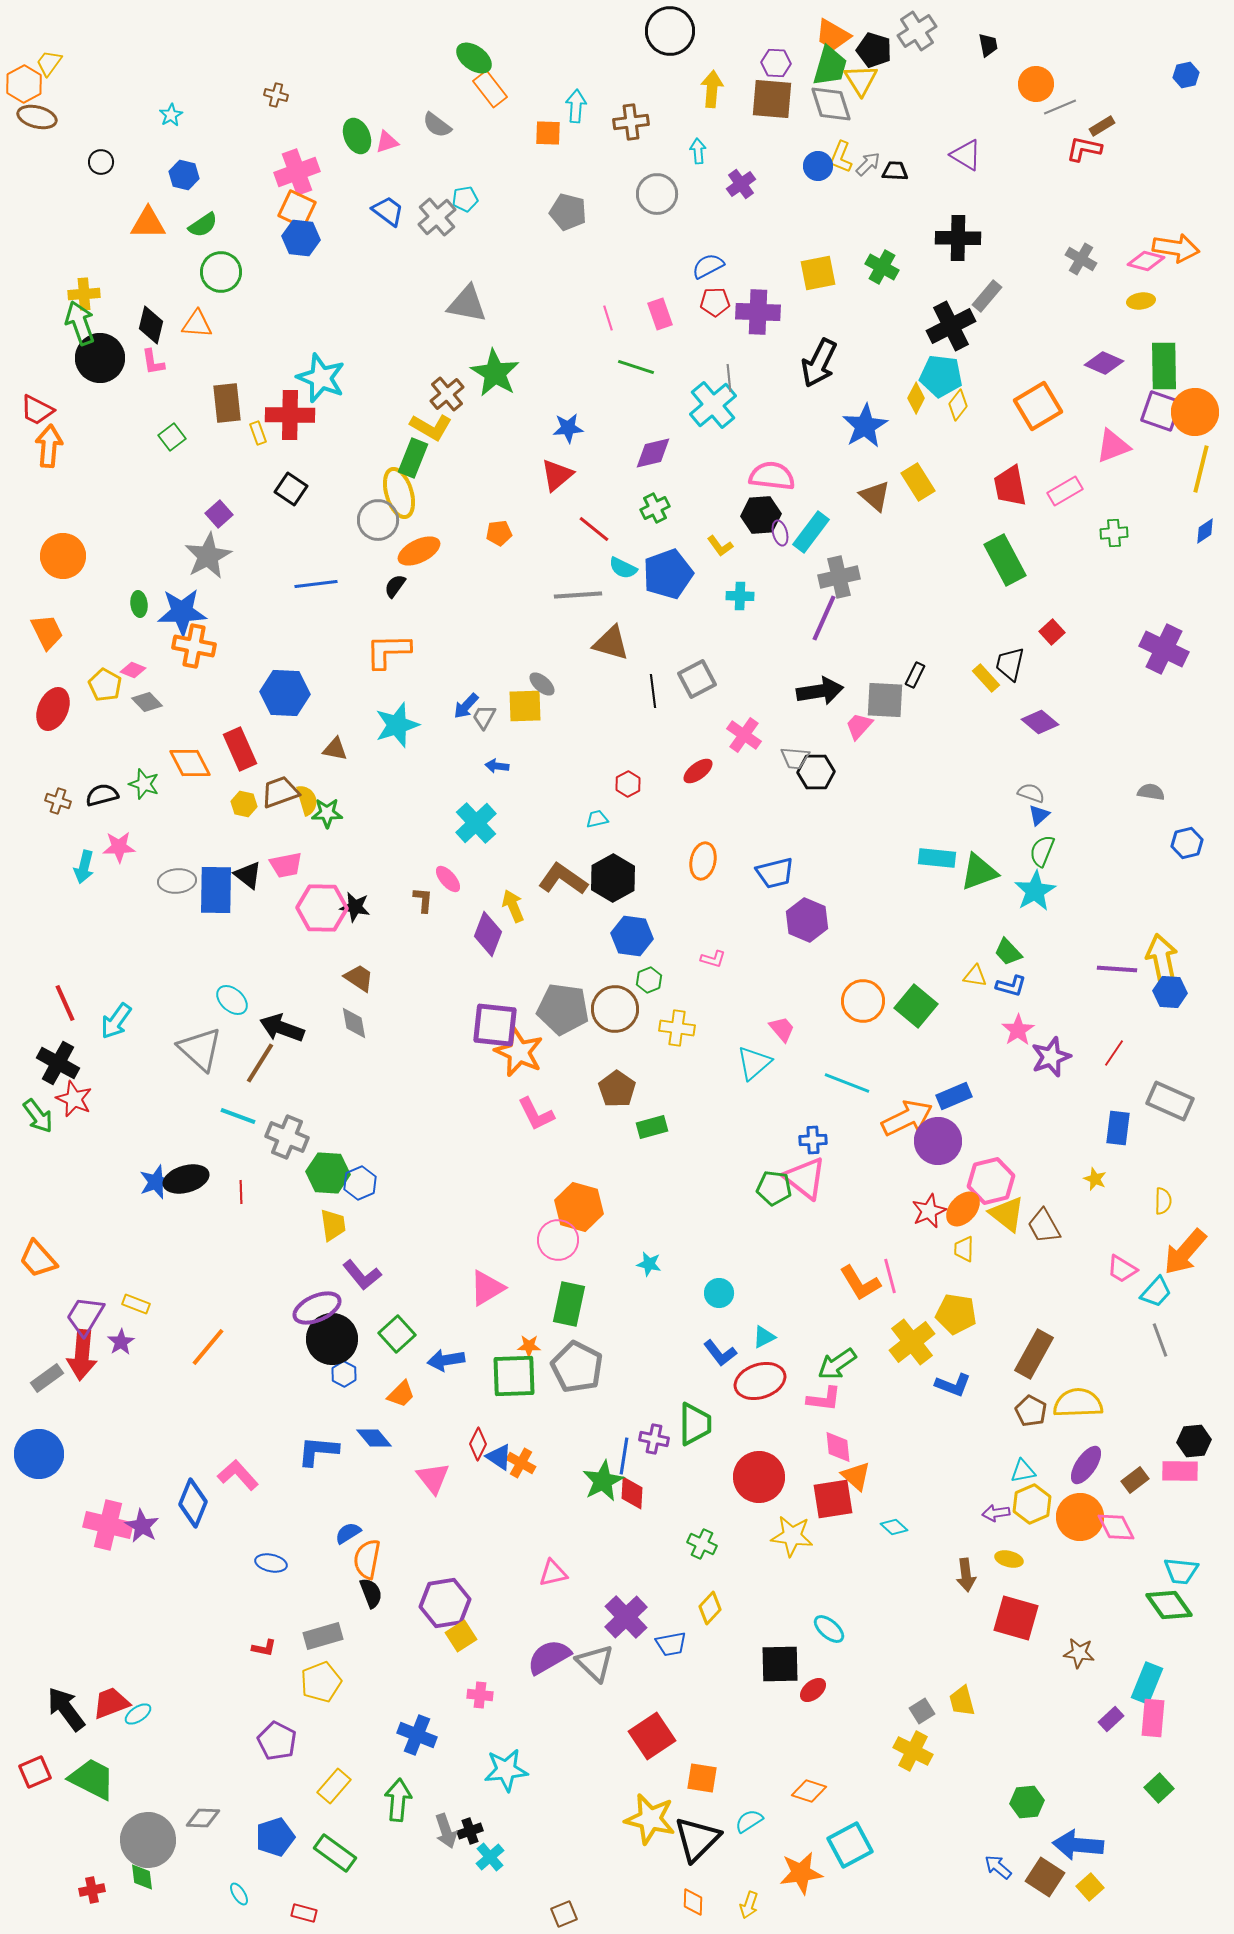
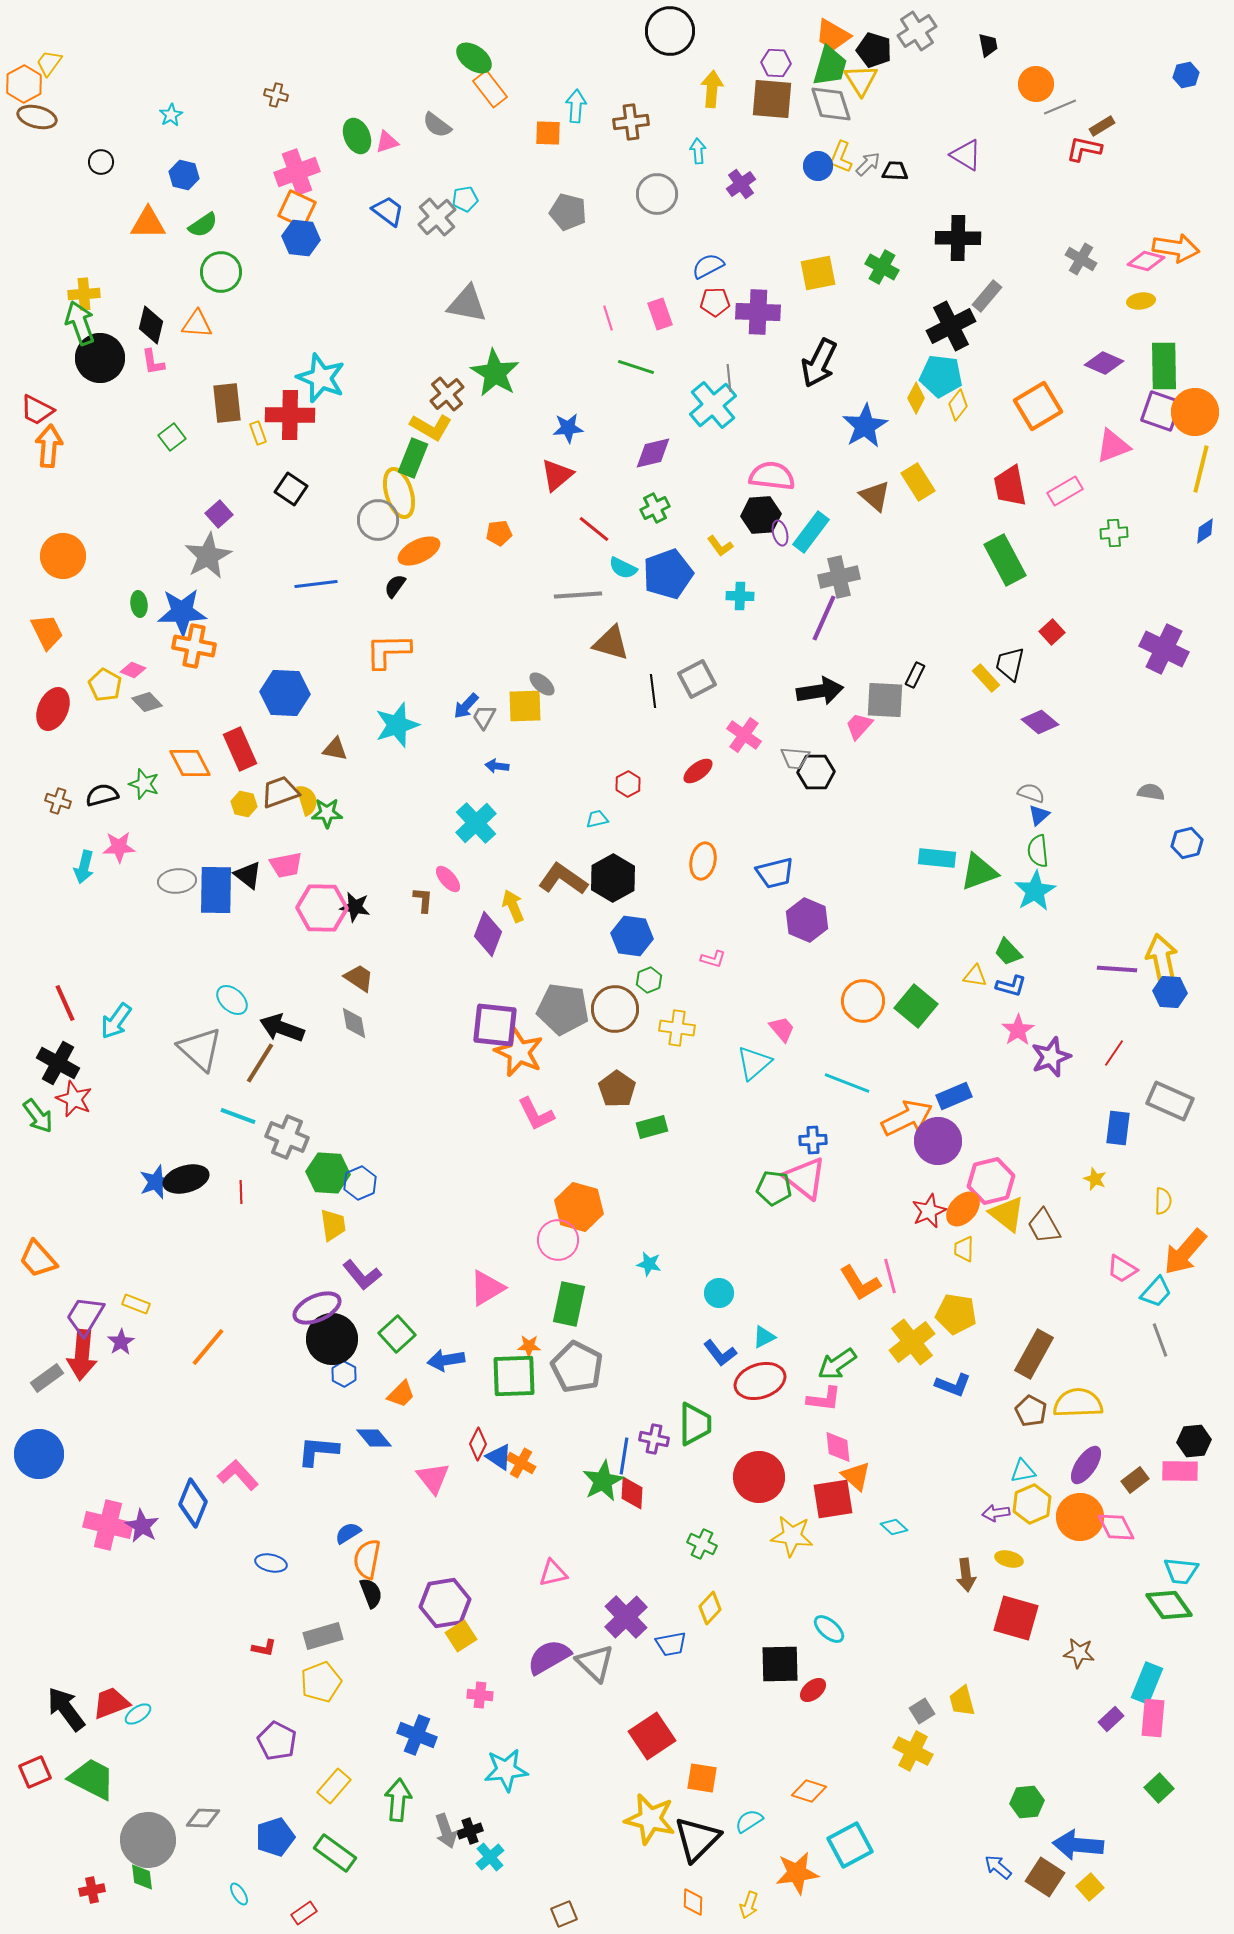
green semicircle at (1042, 851): moved 4 px left; rotated 28 degrees counterclockwise
orange star at (801, 1873): moved 4 px left
red rectangle at (304, 1913): rotated 50 degrees counterclockwise
